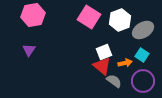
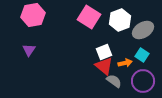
red triangle: moved 2 px right
